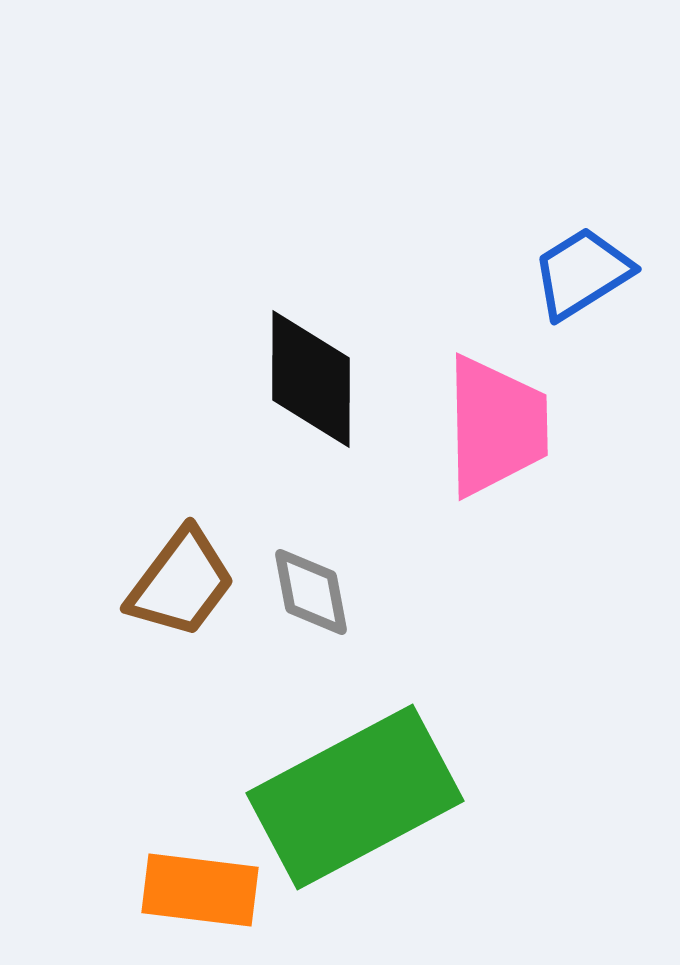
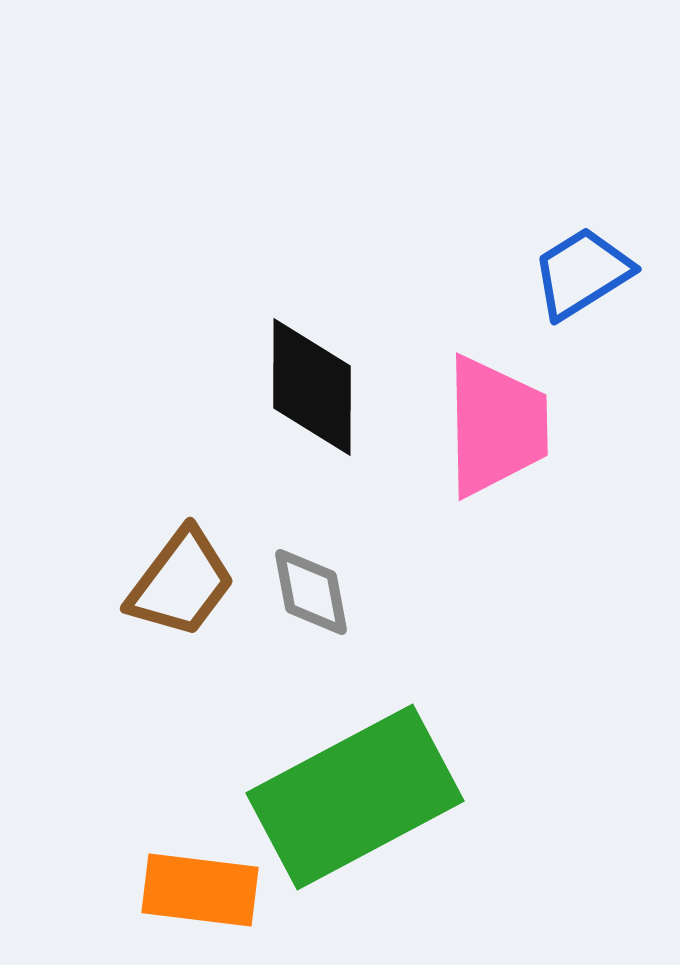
black diamond: moved 1 px right, 8 px down
